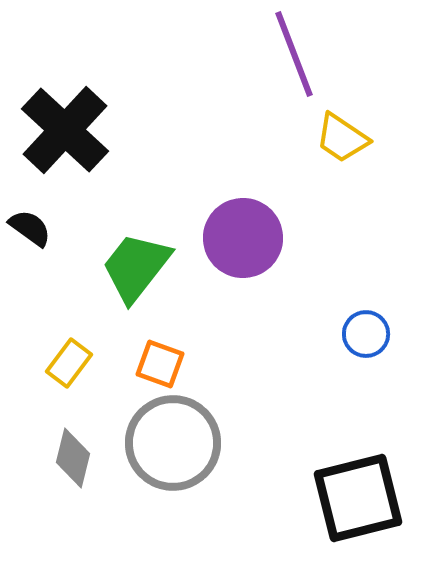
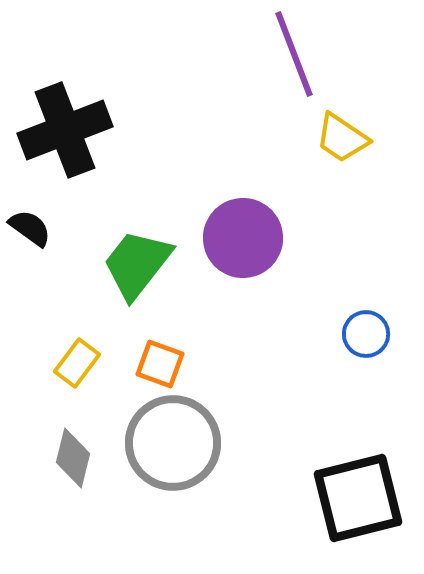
black cross: rotated 26 degrees clockwise
green trapezoid: moved 1 px right, 3 px up
yellow rectangle: moved 8 px right
